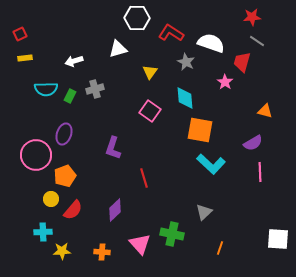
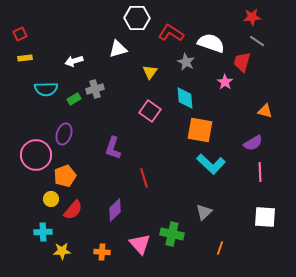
green rectangle: moved 4 px right, 3 px down; rotated 32 degrees clockwise
white square: moved 13 px left, 22 px up
